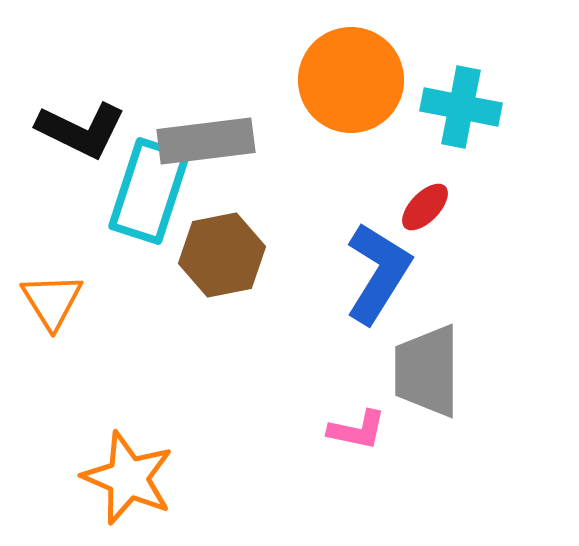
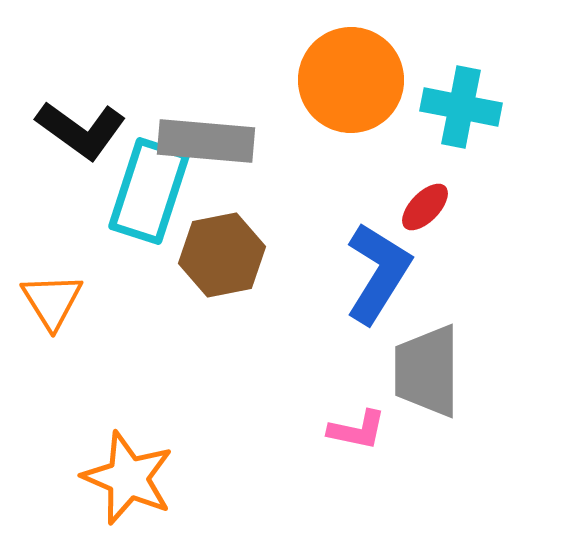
black L-shape: rotated 10 degrees clockwise
gray rectangle: rotated 12 degrees clockwise
